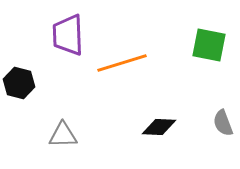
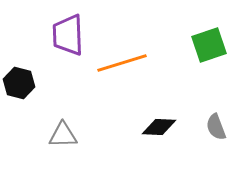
green square: rotated 30 degrees counterclockwise
gray semicircle: moved 7 px left, 4 px down
